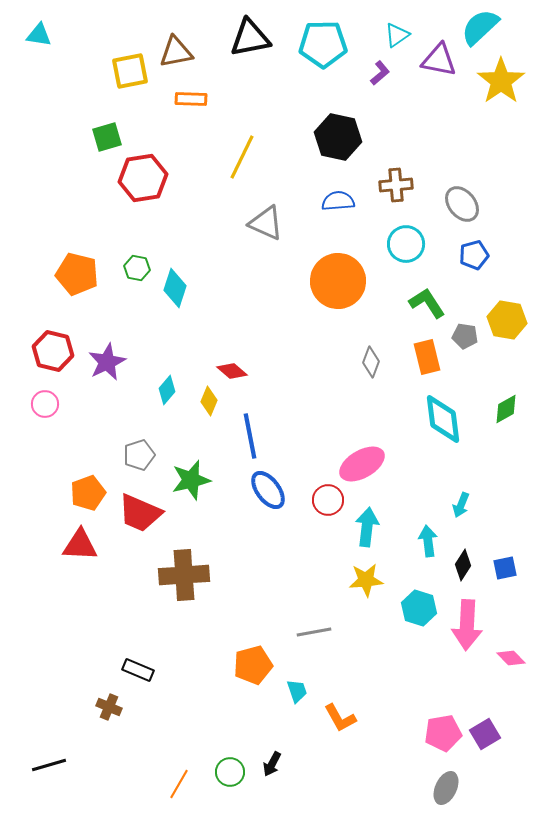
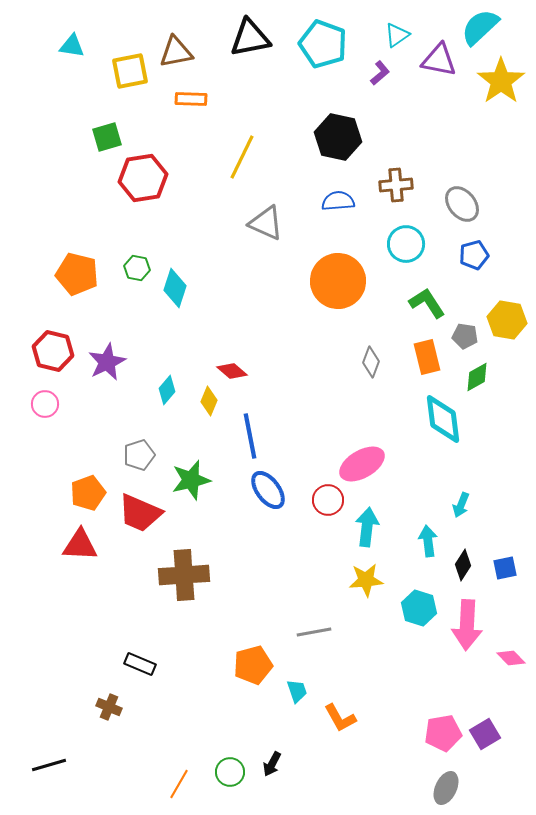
cyan triangle at (39, 35): moved 33 px right, 11 px down
cyan pentagon at (323, 44): rotated 21 degrees clockwise
green diamond at (506, 409): moved 29 px left, 32 px up
black rectangle at (138, 670): moved 2 px right, 6 px up
